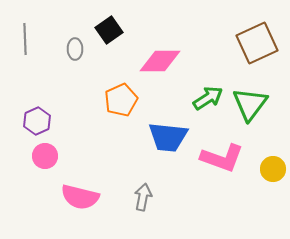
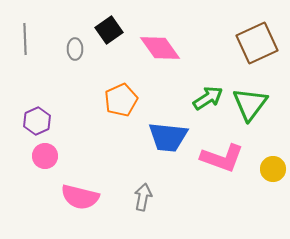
pink diamond: moved 13 px up; rotated 54 degrees clockwise
